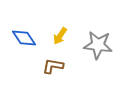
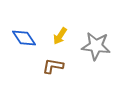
gray star: moved 2 px left, 1 px down
